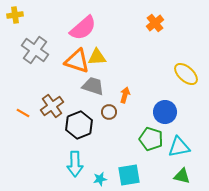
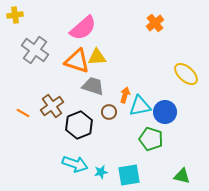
cyan triangle: moved 39 px left, 41 px up
cyan arrow: rotated 70 degrees counterclockwise
cyan star: moved 1 px right, 7 px up
